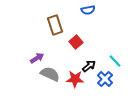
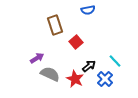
red star: rotated 24 degrees clockwise
